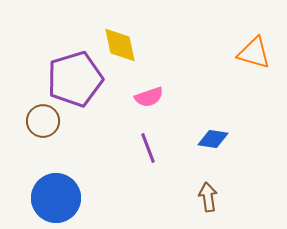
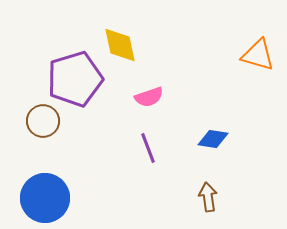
orange triangle: moved 4 px right, 2 px down
blue circle: moved 11 px left
